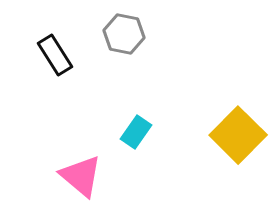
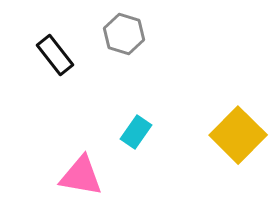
gray hexagon: rotated 6 degrees clockwise
black rectangle: rotated 6 degrees counterclockwise
pink triangle: rotated 30 degrees counterclockwise
